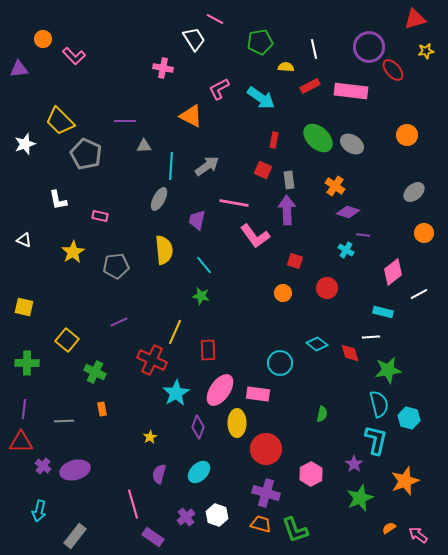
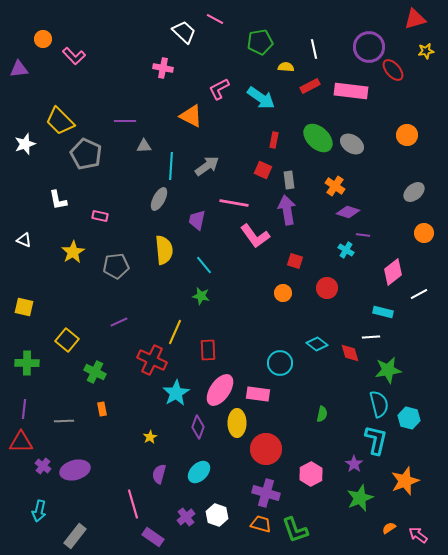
white trapezoid at (194, 39): moved 10 px left, 7 px up; rotated 15 degrees counterclockwise
purple arrow at (287, 210): rotated 8 degrees counterclockwise
